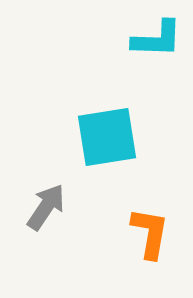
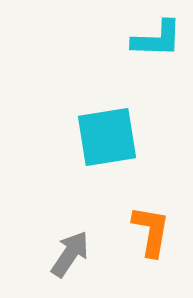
gray arrow: moved 24 px right, 47 px down
orange L-shape: moved 1 px right, 2 px up
